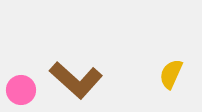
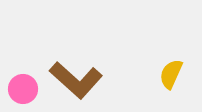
pink circle: moved 2 px right, 1 px up
